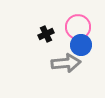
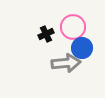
pink circle: moved 5 px left
blue circle: moved 1 px right, 3 px down
